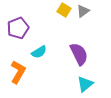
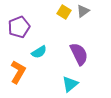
yellow square: moved 2 px down
purple pentagon: moved 1 px right, 1 px up
cyan triangle: moved 15 px left
